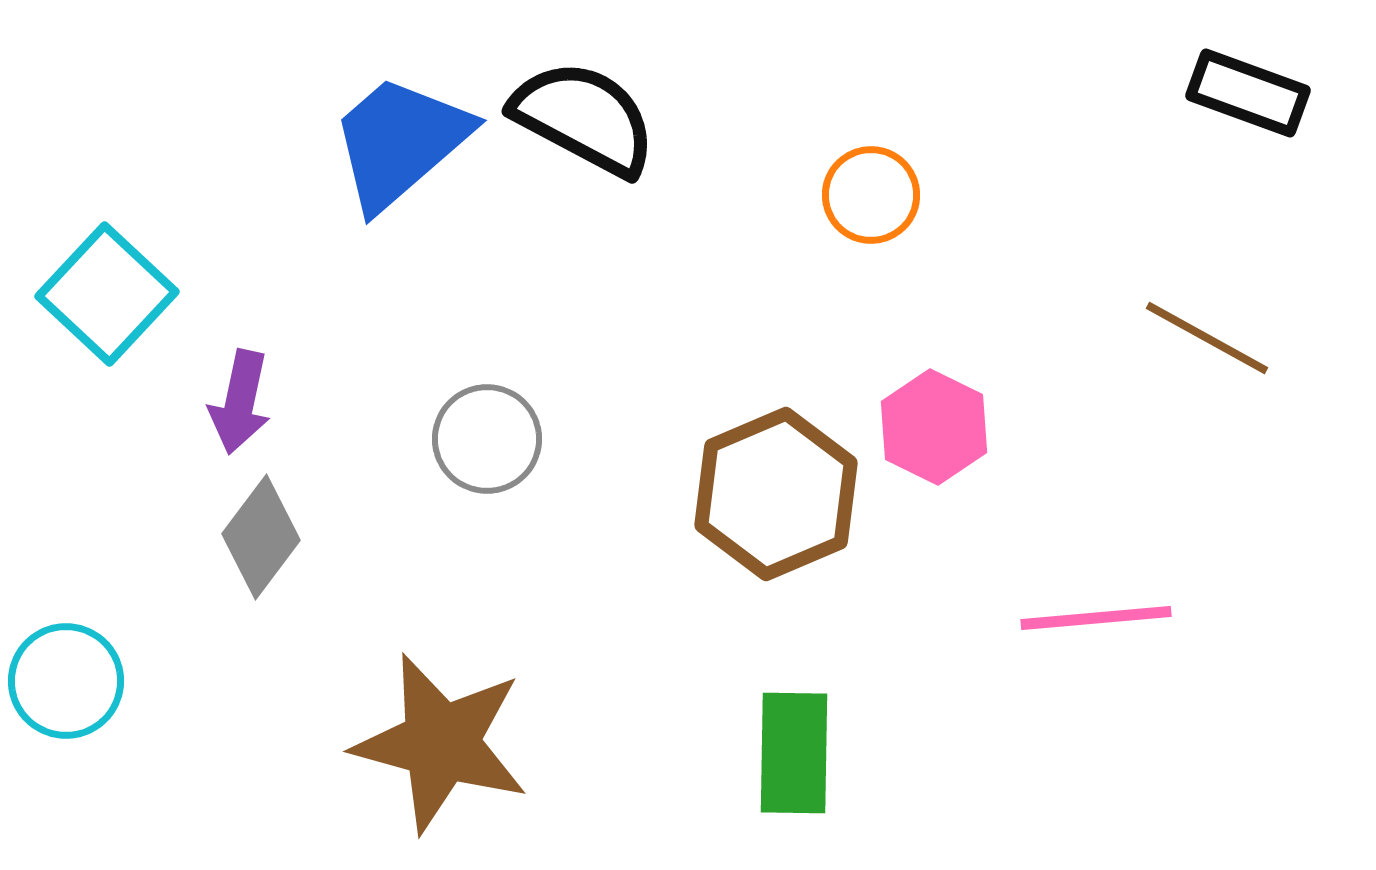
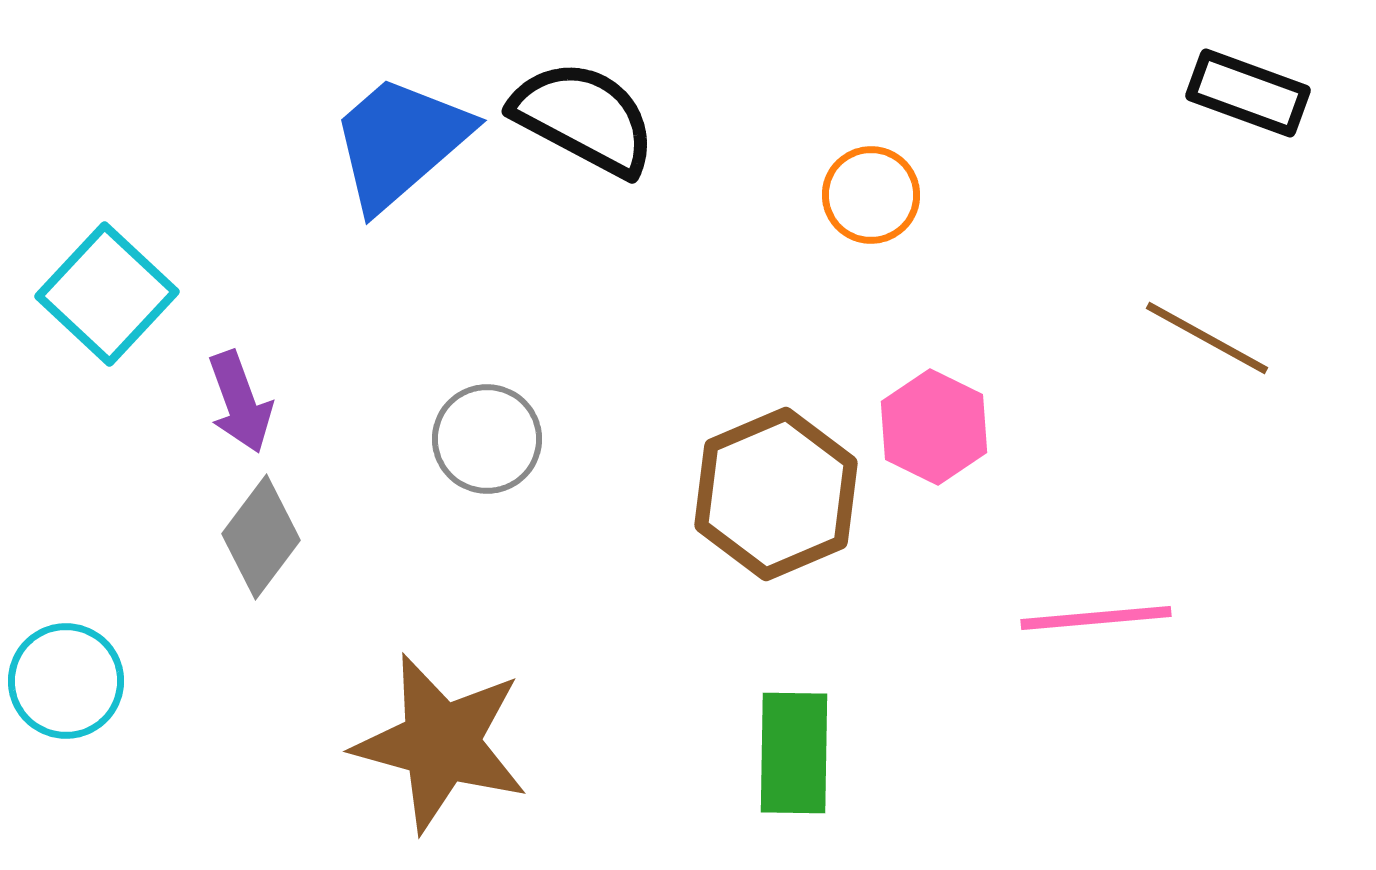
purple arrow: rotated 32 degrees counterclockwise
